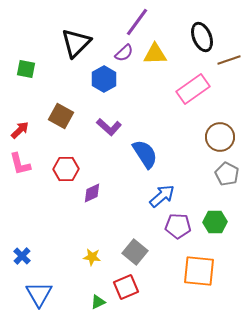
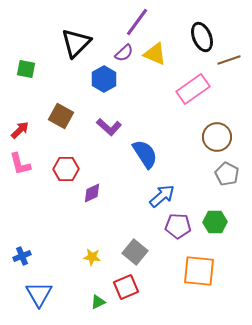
yellow triangle: rotated 25 degrees clockwise
brown circle: moved 3 px left
blue cross: rotated 24 degrees clockwise
